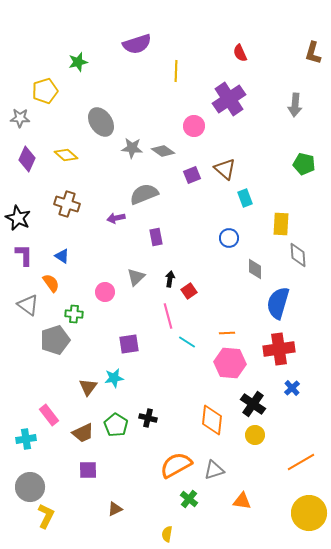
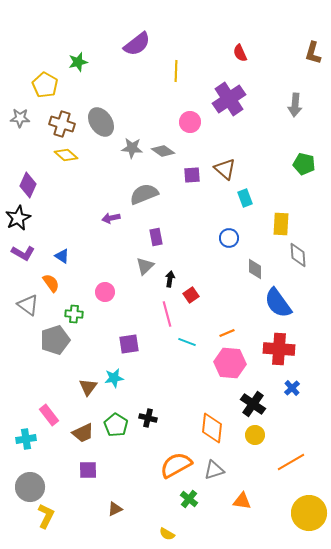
purple semicircle at (137, 44): rotated 20 degrees counterclockwise
yellow pentagon at (45, 91): moved 6 px up; rotated 25 degrees counterclockwise
pink circle at (194, 126): moved 4 px left, 4 px up
purple diamond at (27, 159): moved 1 px right, 26 px down
purple square at (192, 175): rotated 18 degrees clockwise
brown cross at (67, 204): moved 5 px left, 80 px up
black star at (18, 218): rotated 20 degrees clockwise
purple arrow at (116, 218): moved 5 px left
purple L-shape at (24, 255): moved 1 px left, 2 px up; rotated 120 degrees clockwise
gray triangle at (136, 277): moved 9 px right, 11 px up
red square at (189, 291): moved 2 px right, 4 px down
blue semicircle at (278, 303): rotated 52 degrees counterclockwise
pink line at (168, 316): moved 1 px left, 2 px up
orange line at (227, 333): rotated 21 degrees counterclockwise
cyan line at (187, 342): rotated 12 degrees counterclockwise
red cross at (279, 349): rotated 12 degrees clockwise
orange diamond at (212, 420): moved 8 px down
orange line at (301, 462): moved 10 px left
yellow semicircle at (167, 534): rotated 70 degrees counterclockwise
